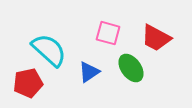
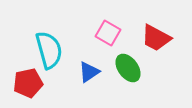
pink square: rotated 15 degrees clockwise
cyan semicircle: rotated 33 degrees clockwise
green ellipse: moved 3 px left
